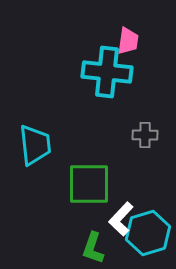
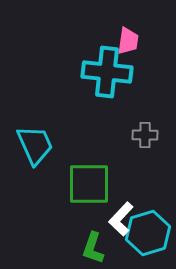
cyan trapezoid: rotated 18 degrees counterclockwise
